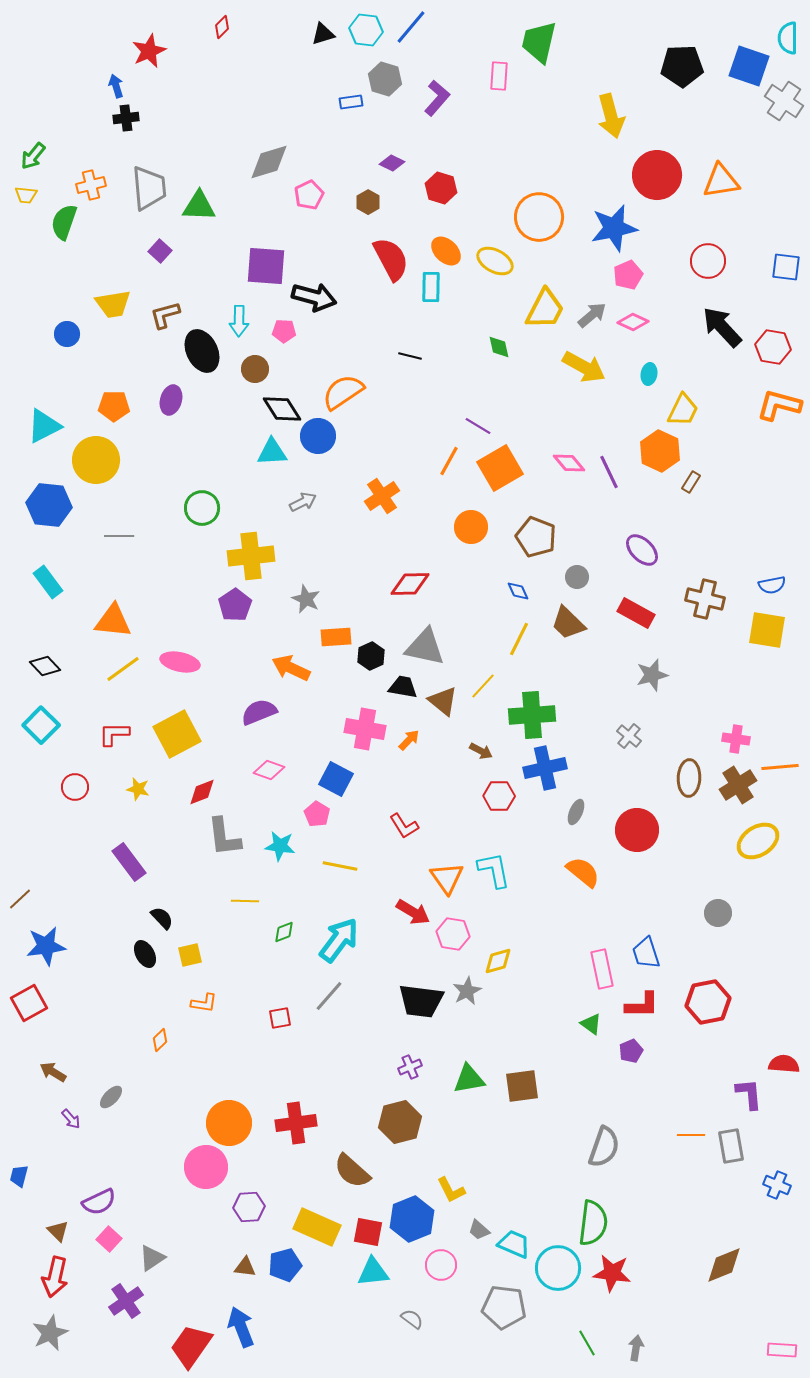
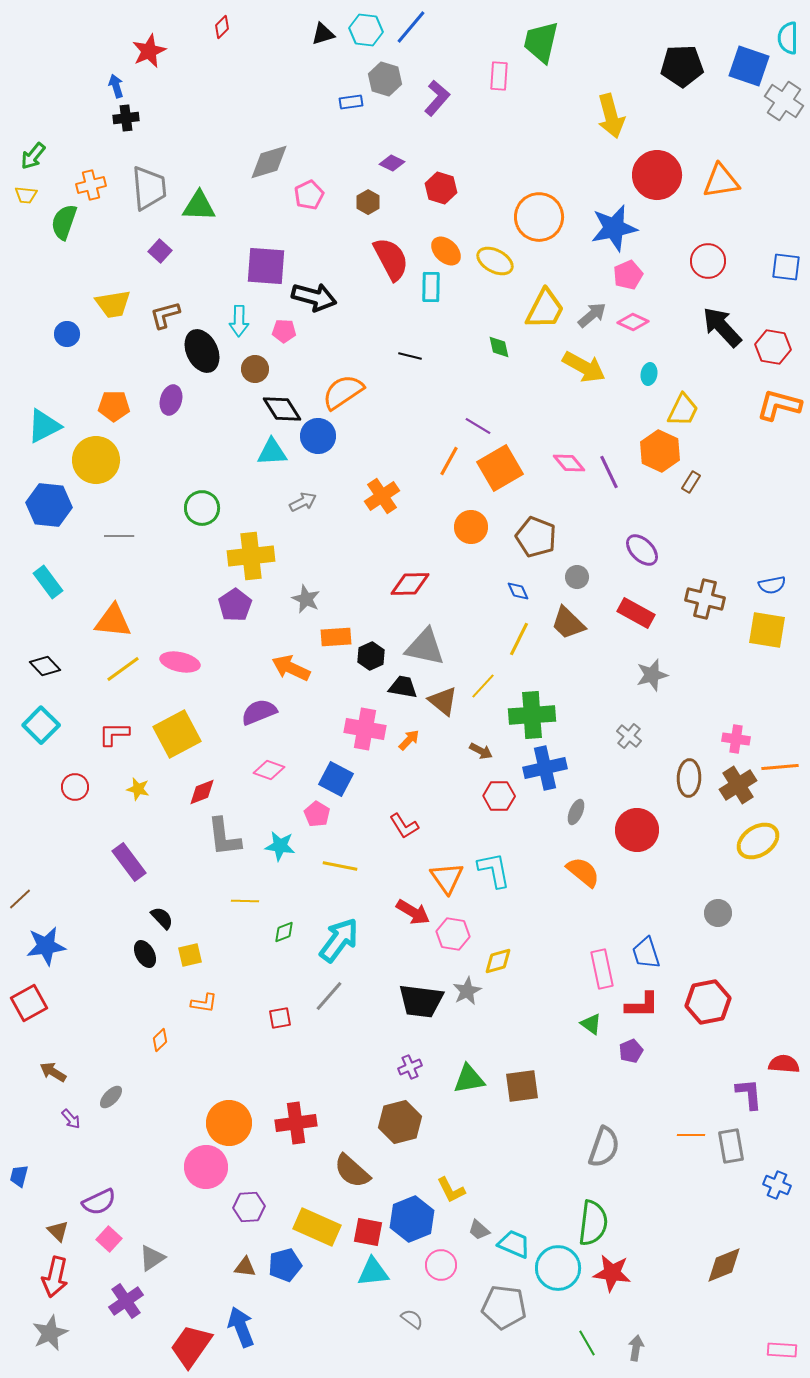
green trapezoid at (539, 42): moved 2 px right
